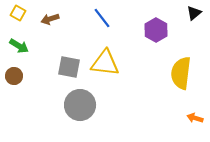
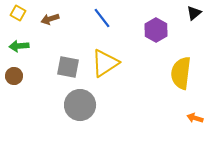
green arrow: rotated 144 degrees clockwise
yellow triangle: rotated 40 degrees counterclockwise
gray square: moved 1 px left
